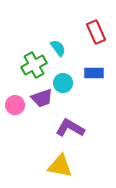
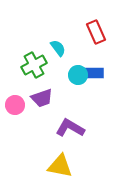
cyan circle: moved 15 px right, 8 px up
